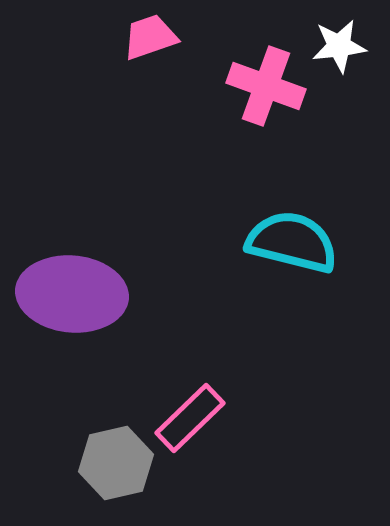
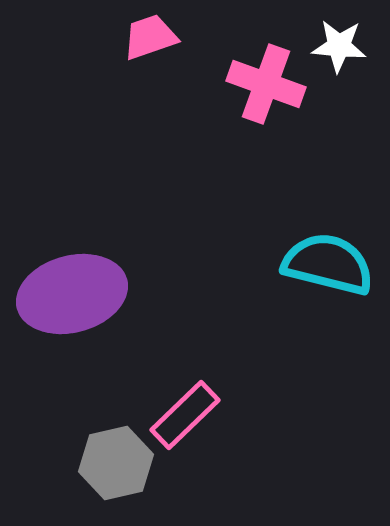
white star: rotated 12 degrees clockwise
pink cross: moved 2 px up
cyan semicircle: moved 36 px right, 22 px down
purple ellipse: rotated 20 degrees counterclockwise
pink rectangle: moved 5 px left, 3 px up
